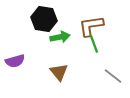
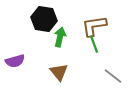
brown L-shape: moved 3 px right
green arrow: rotated 66 degrees counterclockwise
